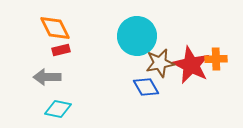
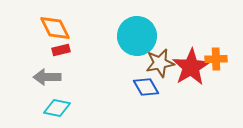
red star: moved 2 px down; rotated 15 degrees clockwise
cyan diamond: moved 1 px left, 1 px up
